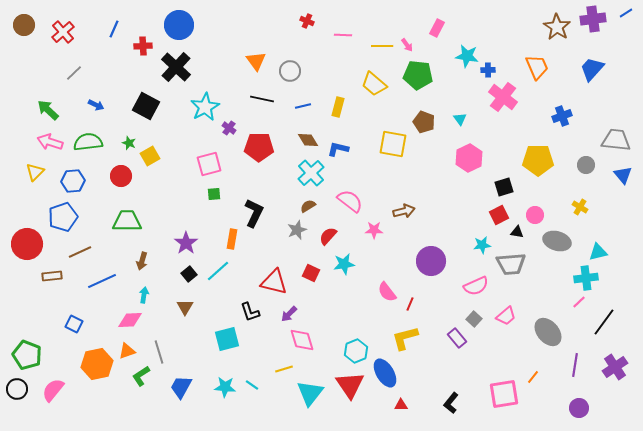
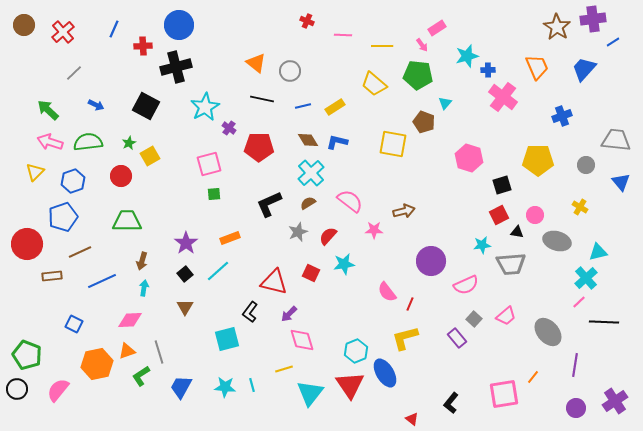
blue line at (626, 13): moved 13 px left, 29 px down
pink rectangle at (437, 28): rotated 30 degrees clockwise
pink arrow at (407, 45): moved 15 px right
cyan star at (467, 56): rotated 25 degrees counterclockwise
orange triangle at (256, 61): moved 2 px down; rotated 15 degrees counterclockwise
black cross at (176, 67): rotated 32 degrees clockwise
blue trapezoid at (592, 69): moved 8 px left
yellow rectangle at (338, 107): moved 3 px left; rotated 42 degrees clockwise
cyan triangle at (460, 119): moved 15 px left, 16 px up; rotated 16 degrees clockwise
green star at (129, 143): rotated 24 degrees clockwise
blue L-shape at (338, 149): moved 1 px left, 7 px up
pink hexagon at (469, 158): rotated 16 degrees counterclockwise
blue triangle at (623, 175): moved 2 px left, 7 px down
blue hexagon at (73, 181): rotated 15 degrees counterclockwise
black square at (504, 187): moved 2 px left, 2 px up
brown semicircle at (308, 206): moved 3 px up
black L-shape at (254, 213): moved 15 px right, 9 px up; rotated 140 degrees counterclockwise
gray star at (297, 230): moved 1 px right, 2 px down
orange rectangle at (232, 239): moved 2 px left, 1 px up; rotated 60 degrees clockwise
black square at (189, 274): moved 4 px left
cyan cross at (586, 278): rotated 35 degrees counterclockwise
pink semicircle at (476, 286): moved 10 px left, 1 px up
cyan arrow at (144, 295): moved 7 px up
black L-shape at (250, 312): rotated 55 degrees clockwise
black line at (604, 322): rotated 56 degrees clockwise
purple cross at (615, 367): moved 34 px down
cyan line at (252, 385): rotated 40 degrees clockwise
pink semicircle at (53, 390): moved 5 px right
red triangle at (401, 405): moved 11 px right, 14 px down; rotated 40 degrees clockwise
purple circle at (579, 408): moved 3 px left
